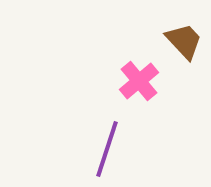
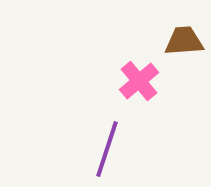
brown trapezoid: rotated 51 degrees counterclockwise
